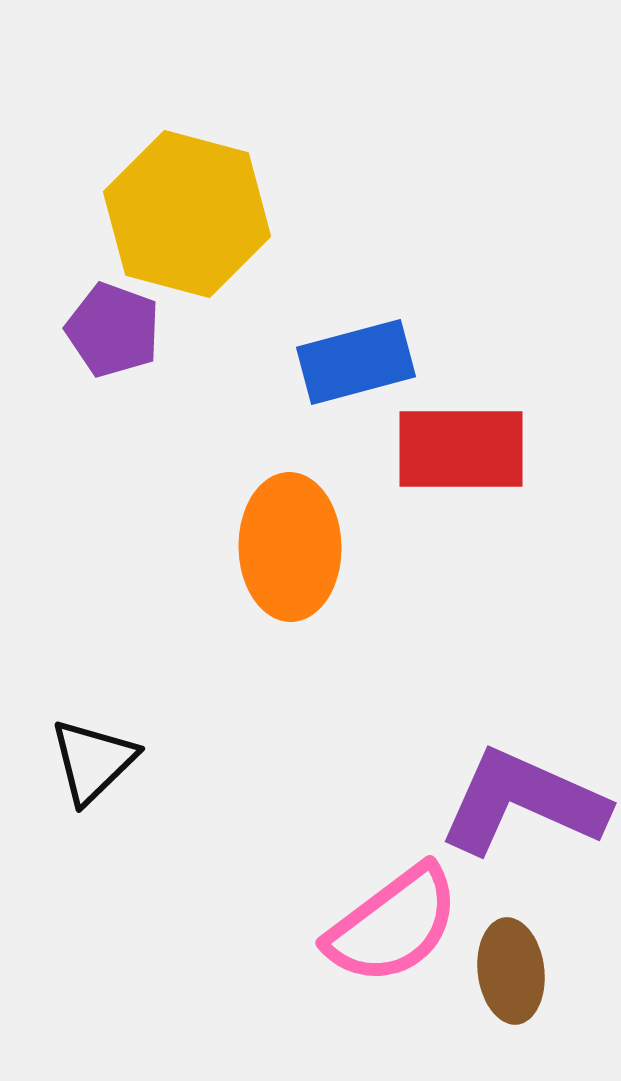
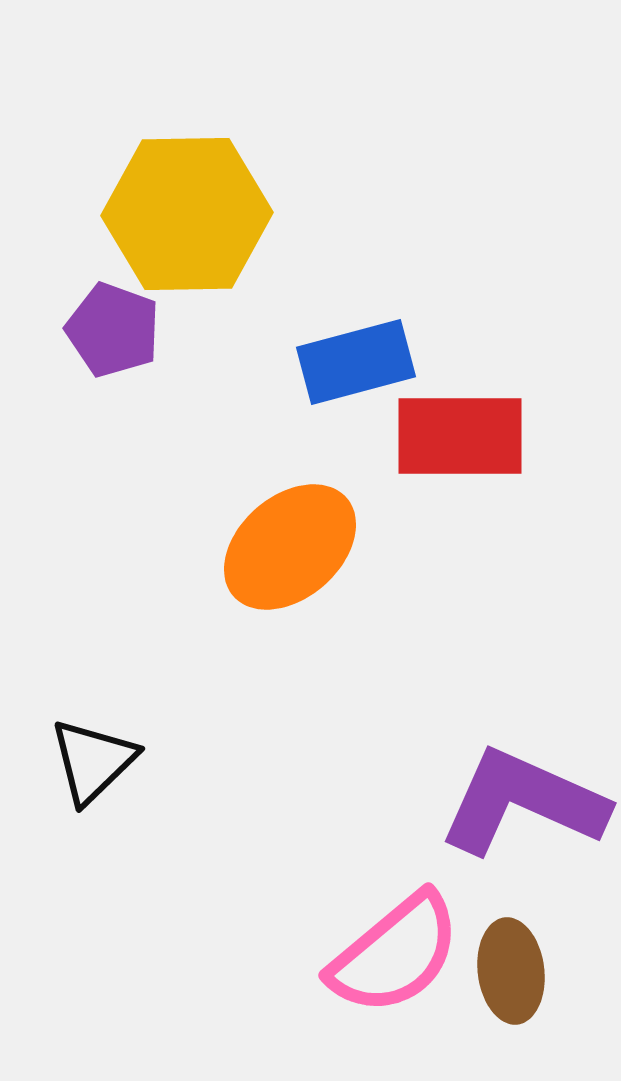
yellow hexagon: rotated 16 degrees counterclockwise
red rectangle: moved 1 px left, 13 px up
orange ellipse: rotated 50 degrees clockwise
pink semicircle: moved 2 px right, 29 px down; rotated 3 degrees counterclockwise
